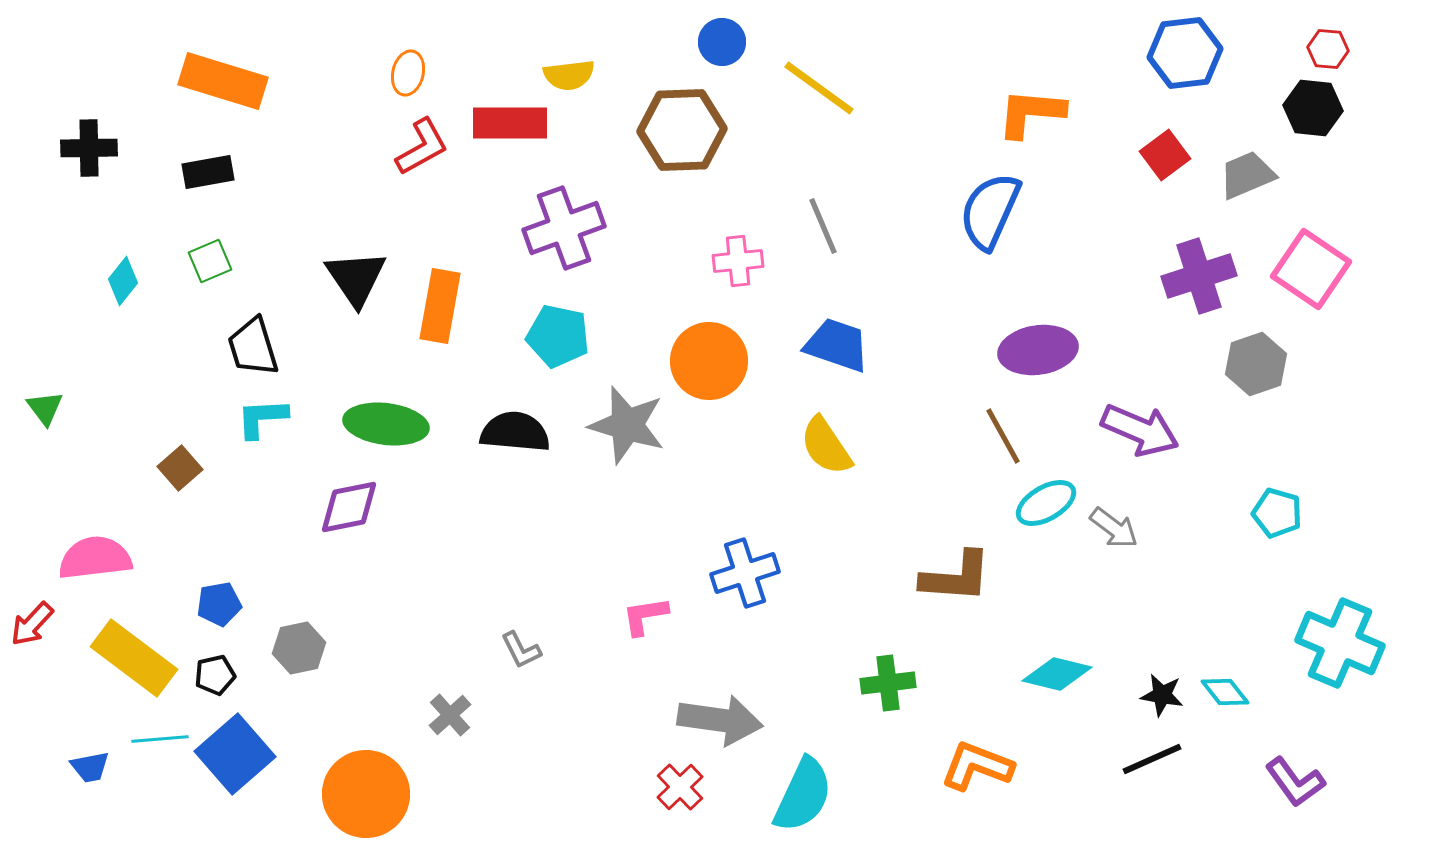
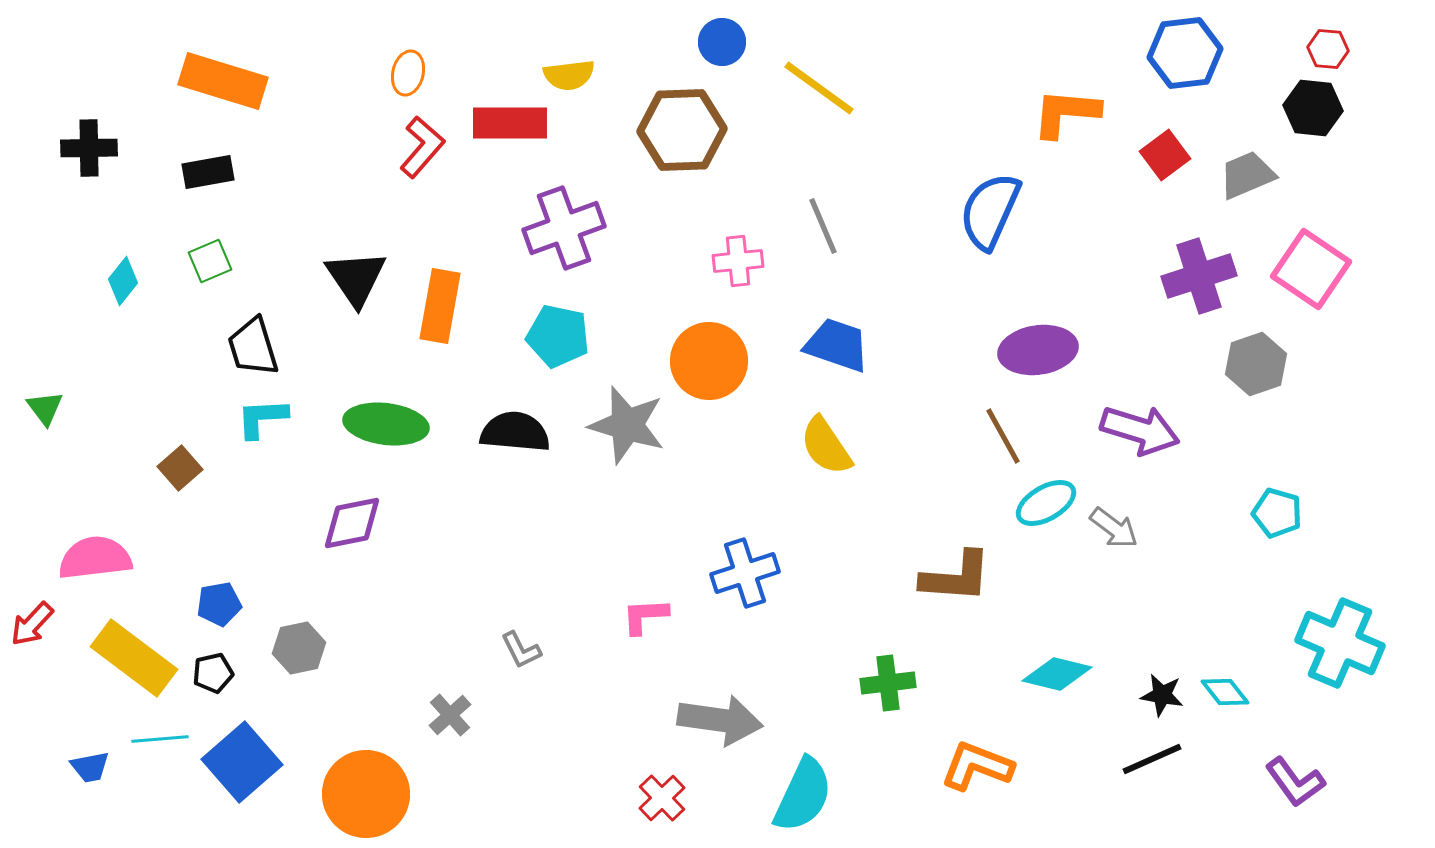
orange L-shape at (1031, 113): moved 35 px right
red L-shape at (422, 147): rotated 20 degrees counterclockwise
purple arrow at (1140, 430): rotated 6 degrees counterclockwise
purple diamond at (349, 507): moved 3 px right, 16 px down
pink L-shape at (645, 616): rotated 6 degrees clockwise
black pentagon at (215, 675): moved 2 px left, 2 px up
blue square at (235, 754): moved 7 px right, 8 px down
red cross at (680, 787): moved 18 px left, 11 px down
